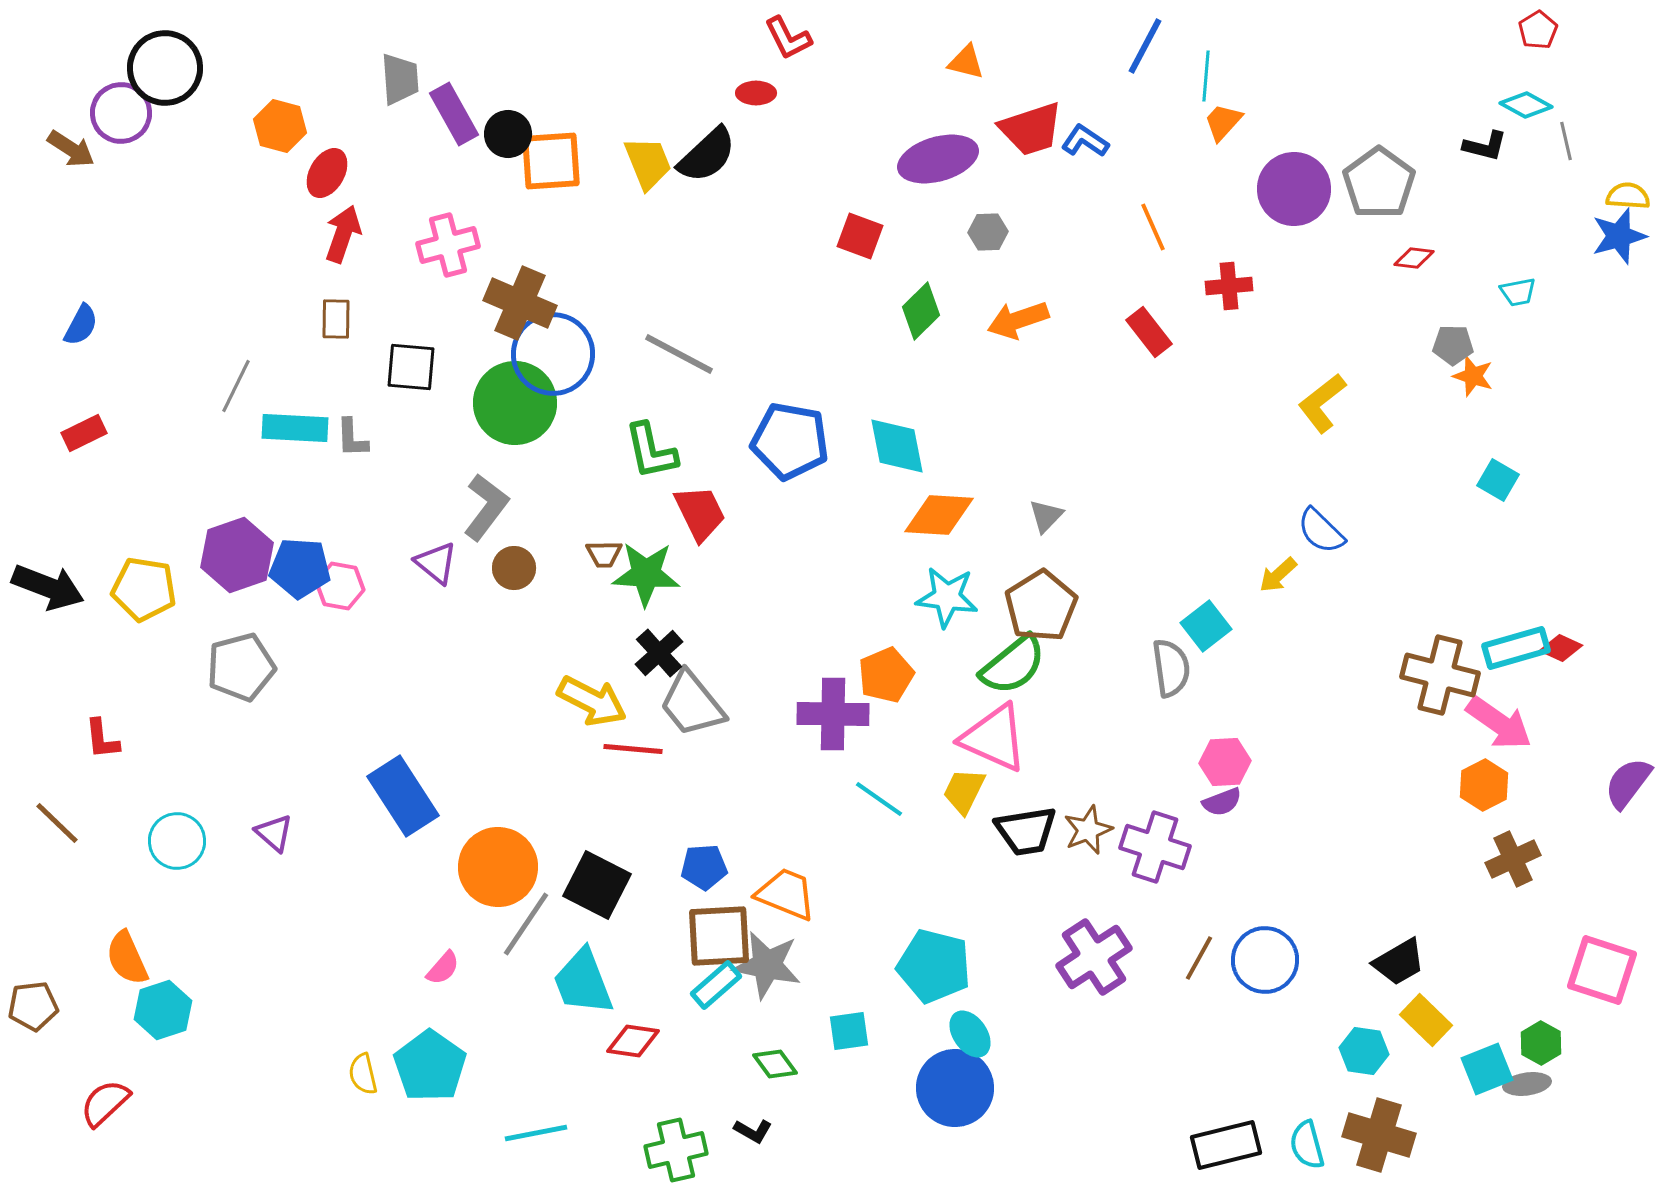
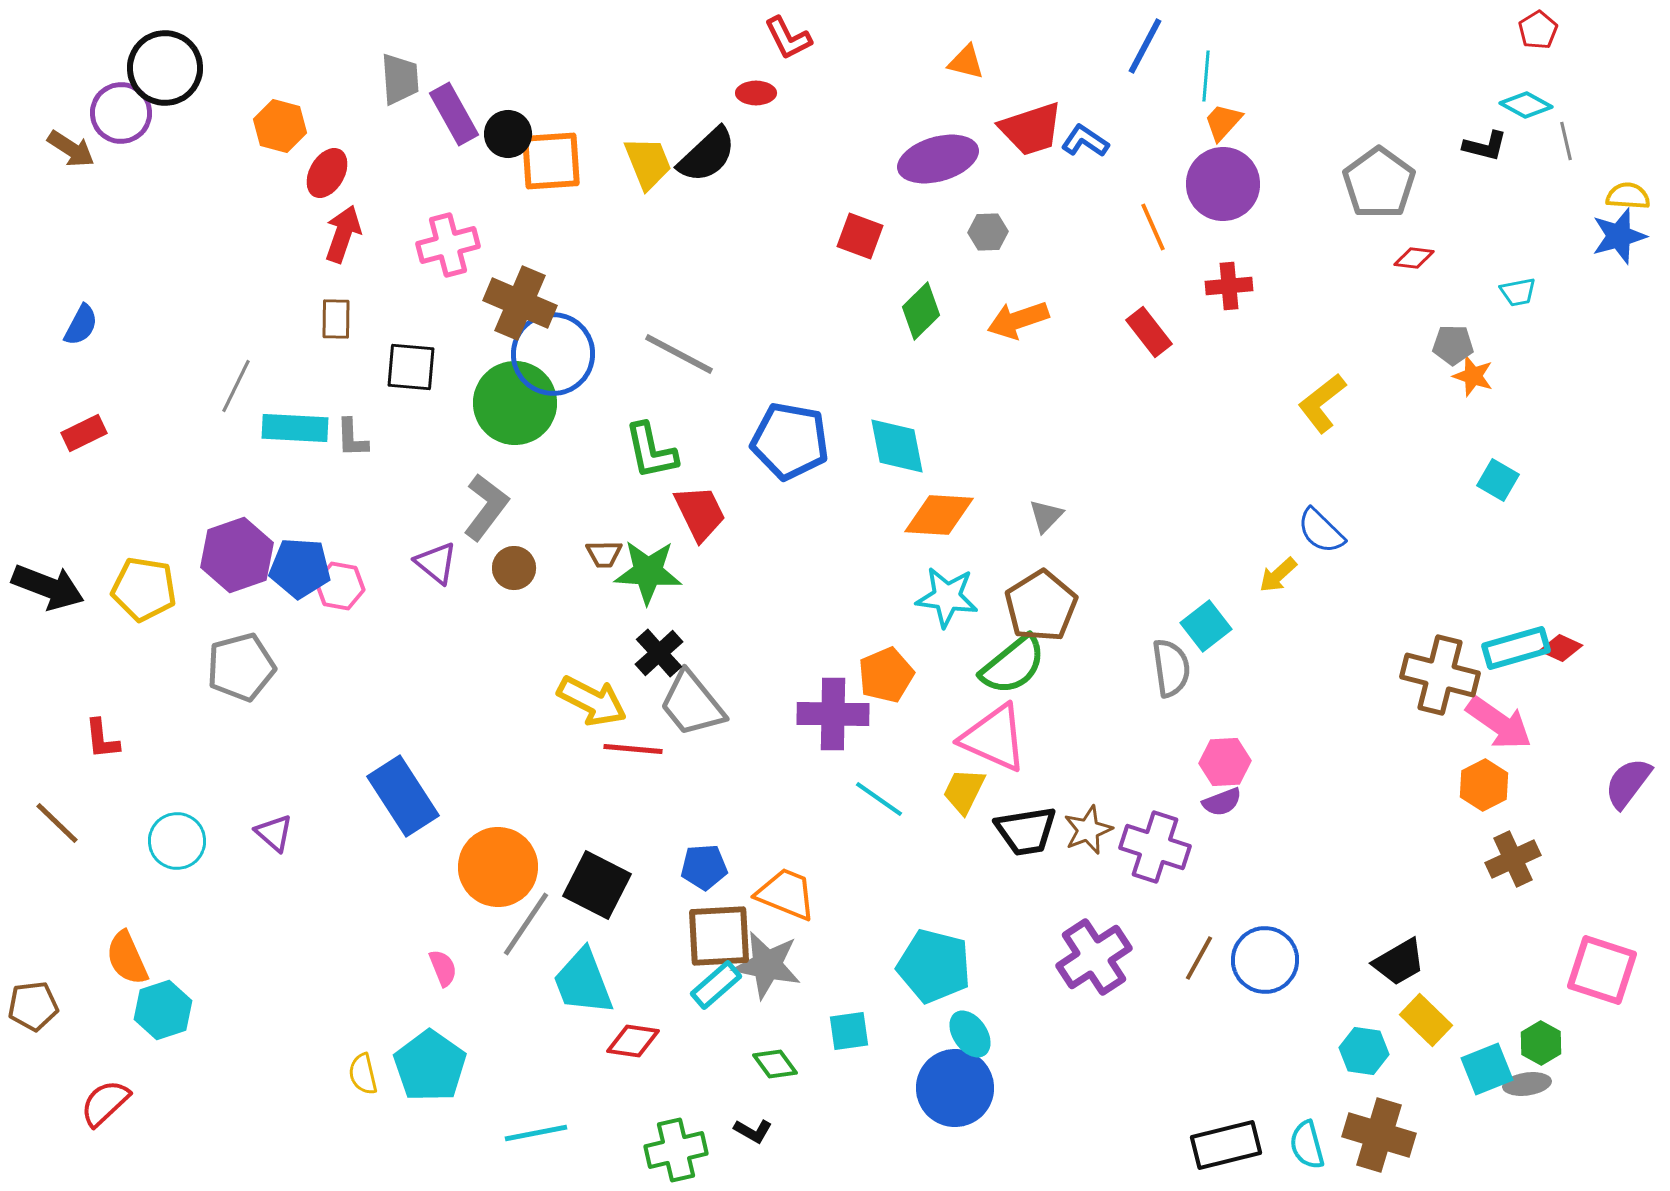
purple circle at (1294, 189): moved 71 px left, 5 px up
green star at (646, 574): moved 2 px right, 2 px up
pink semicircle at (443, 968): rotated 63 degrees counterclockwise
